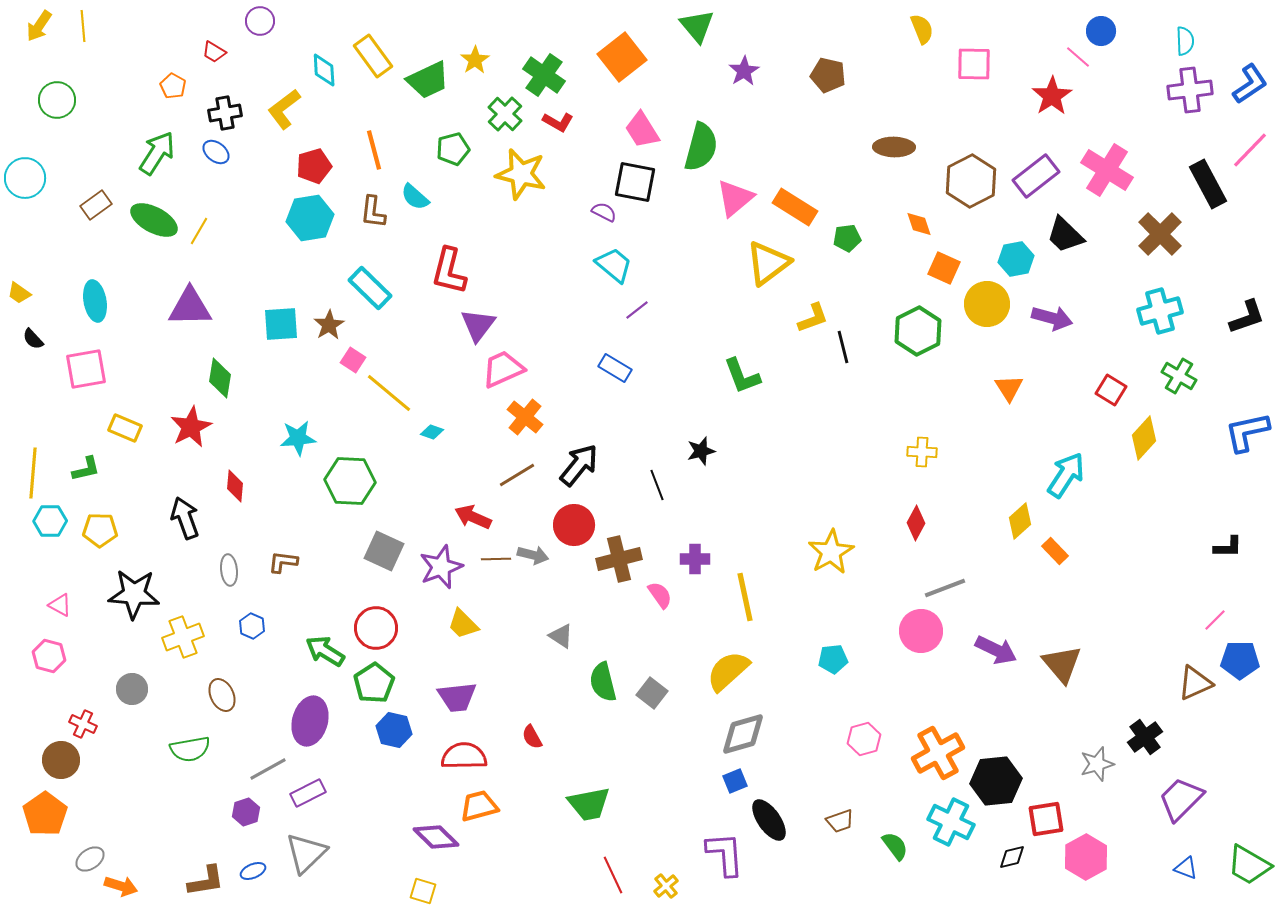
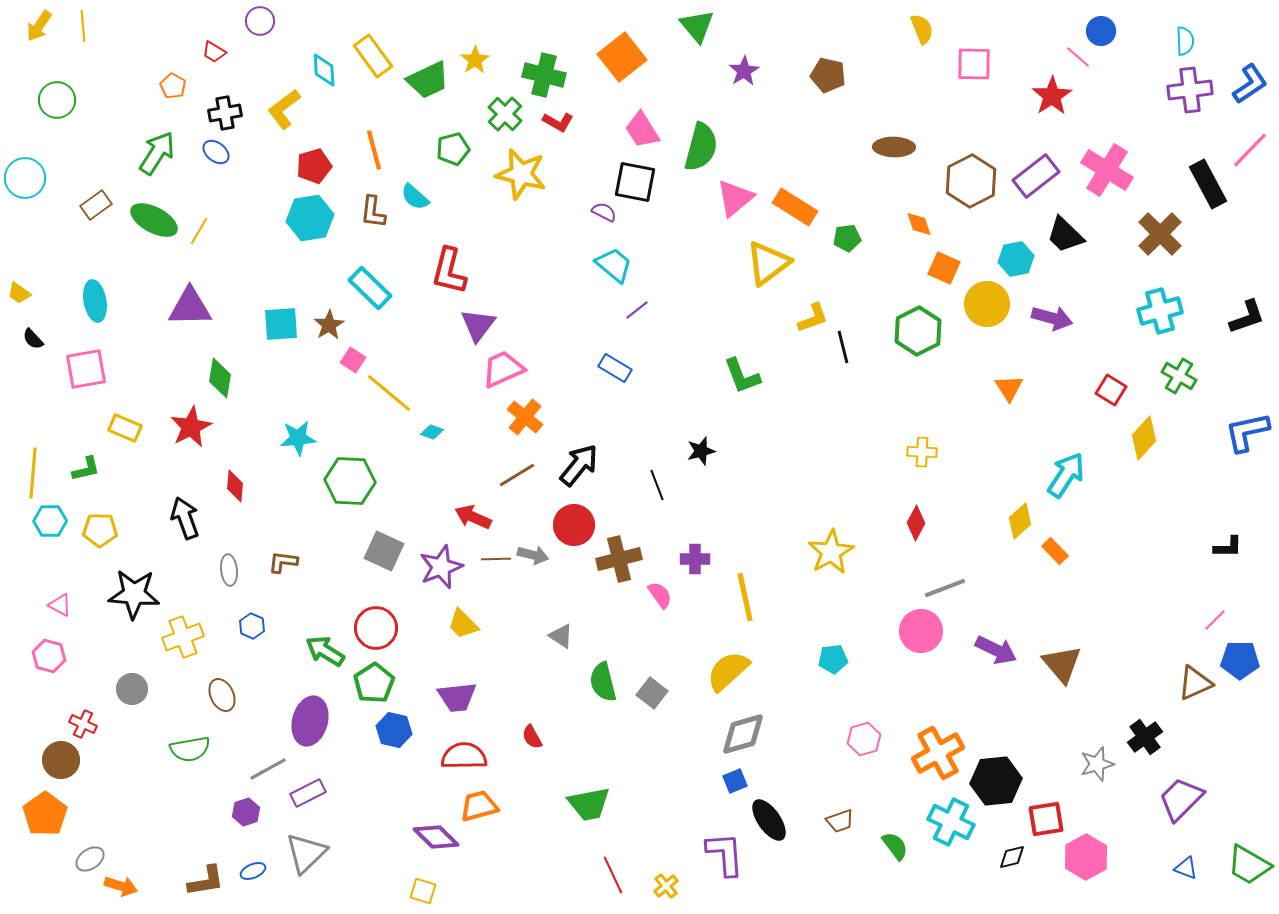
green cross at (544, 75): rotated 21 degrees counterclockwise
